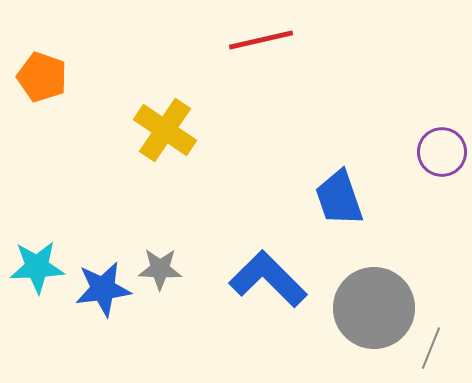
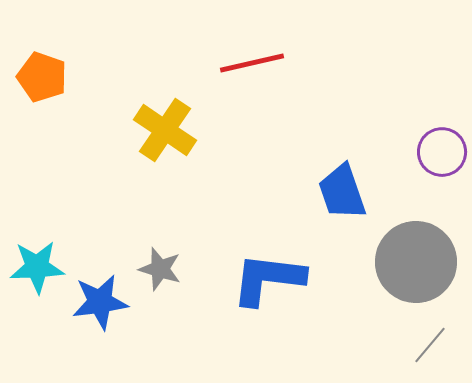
red line: moved 9 px left, 23 px down
blue trapezoid: moved 3 px right, 6 px up
gray star: rotated 15 degrees clockwise
blue L-shape: rotated 38 degrees counterclockwise
blue star: moved 3 px left, 13 px down
gray circle: moved 42 px right, 46 px up
gray line: moved 1 px left, 3 px up; rotated 18 degrees clockwise
